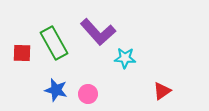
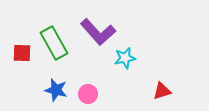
cyan star: rotated 15 degrees counterclockwise
red triangle: rotated 18 degrees clockwise
